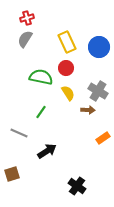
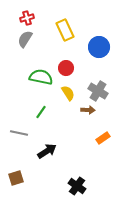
yellow rectangle: moved 2 px left, 12 px up
gray line: rotated 12 degrees counterclockwise
brown square: moved 4 px right, 4 px down
